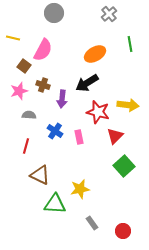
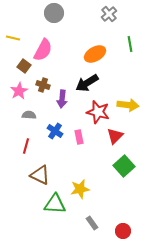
pink star: rotated 12 degrees counterclockwise
